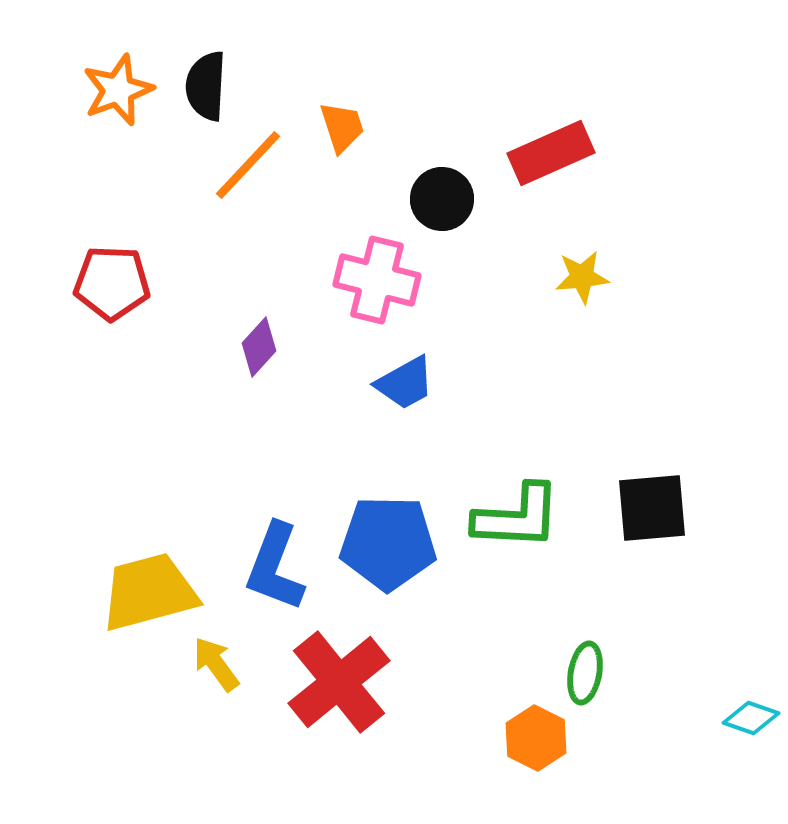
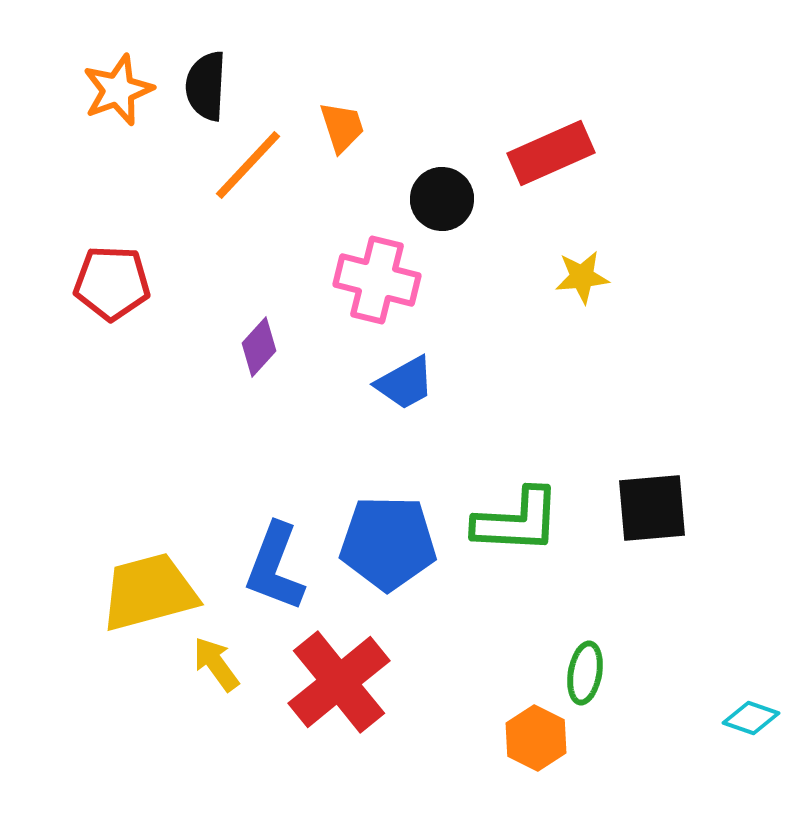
green L-shape: moved 4 px down
